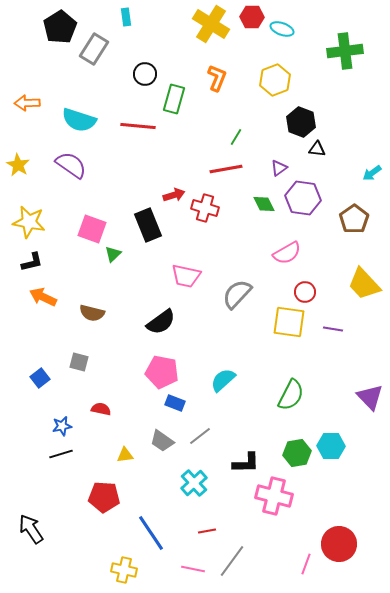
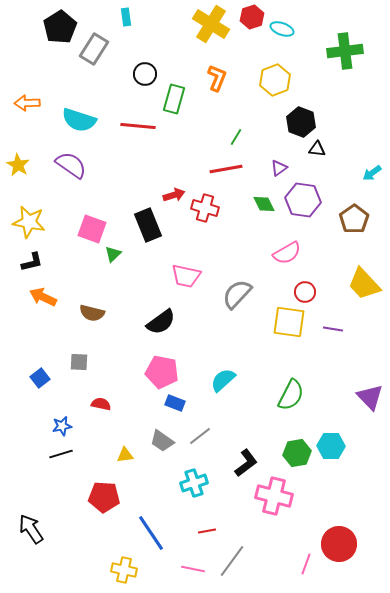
red hexagon at (252, 17): rotated 20 degrees counterclockwise
purple hexagon at (303, 198): moved 2 px down
gray square at (79, 362): rotated 12 degrees counterclockwise
red semicircle at (101, 409): moved 5 px up
black L-shape at (246, 463): rotated 36 degrees counterclockwise
cyan cross at (194, 483): rotated 24 degrees clockwise
